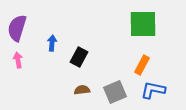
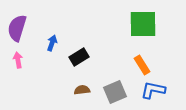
blue arrow: rotated 14 degrees clockwise
black rectangle: rotated 30 degrees clockwise
orange rectangle: rotated 60 degrees counterclockwise
